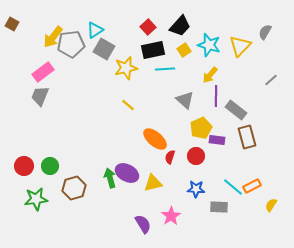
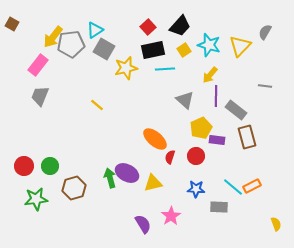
pink rectangle at (43, 72): moved 5 px left, 7 px up; rotated 15 degrees counterclockwise
gray line at (271, 80): moved 6 px left, 6 px down; rotated 48 degrees clockwise
yellow line at (128, 105): moved 31 px left
yellow semicircle at (271, 205): moved 5 px right, 19 px down; rotated 128 degrees clockwise
